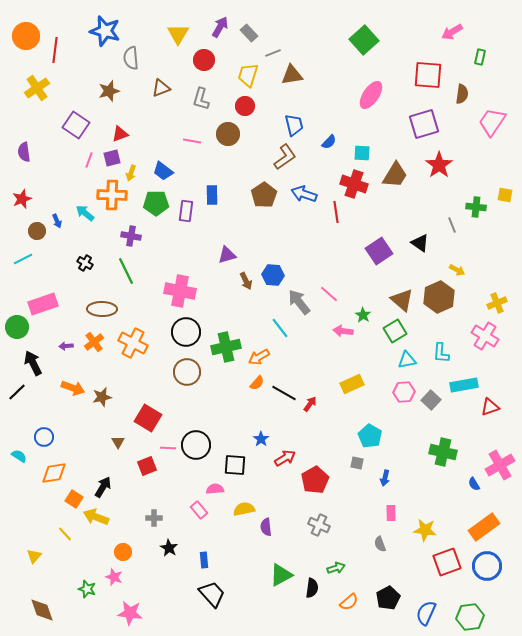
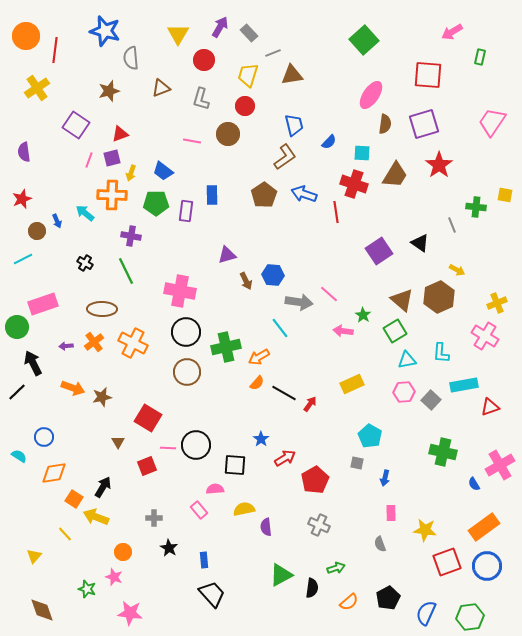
brown semicircle at (462, 94): moved 77 px left, 30 px down
gray arrow at (299, 302): rotated 136 degrees clockwise
